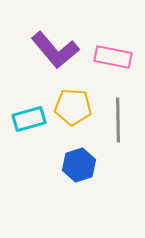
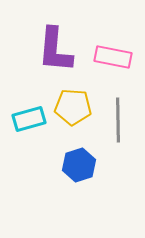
purple L-shape: rotated 45 degrees clockwise
